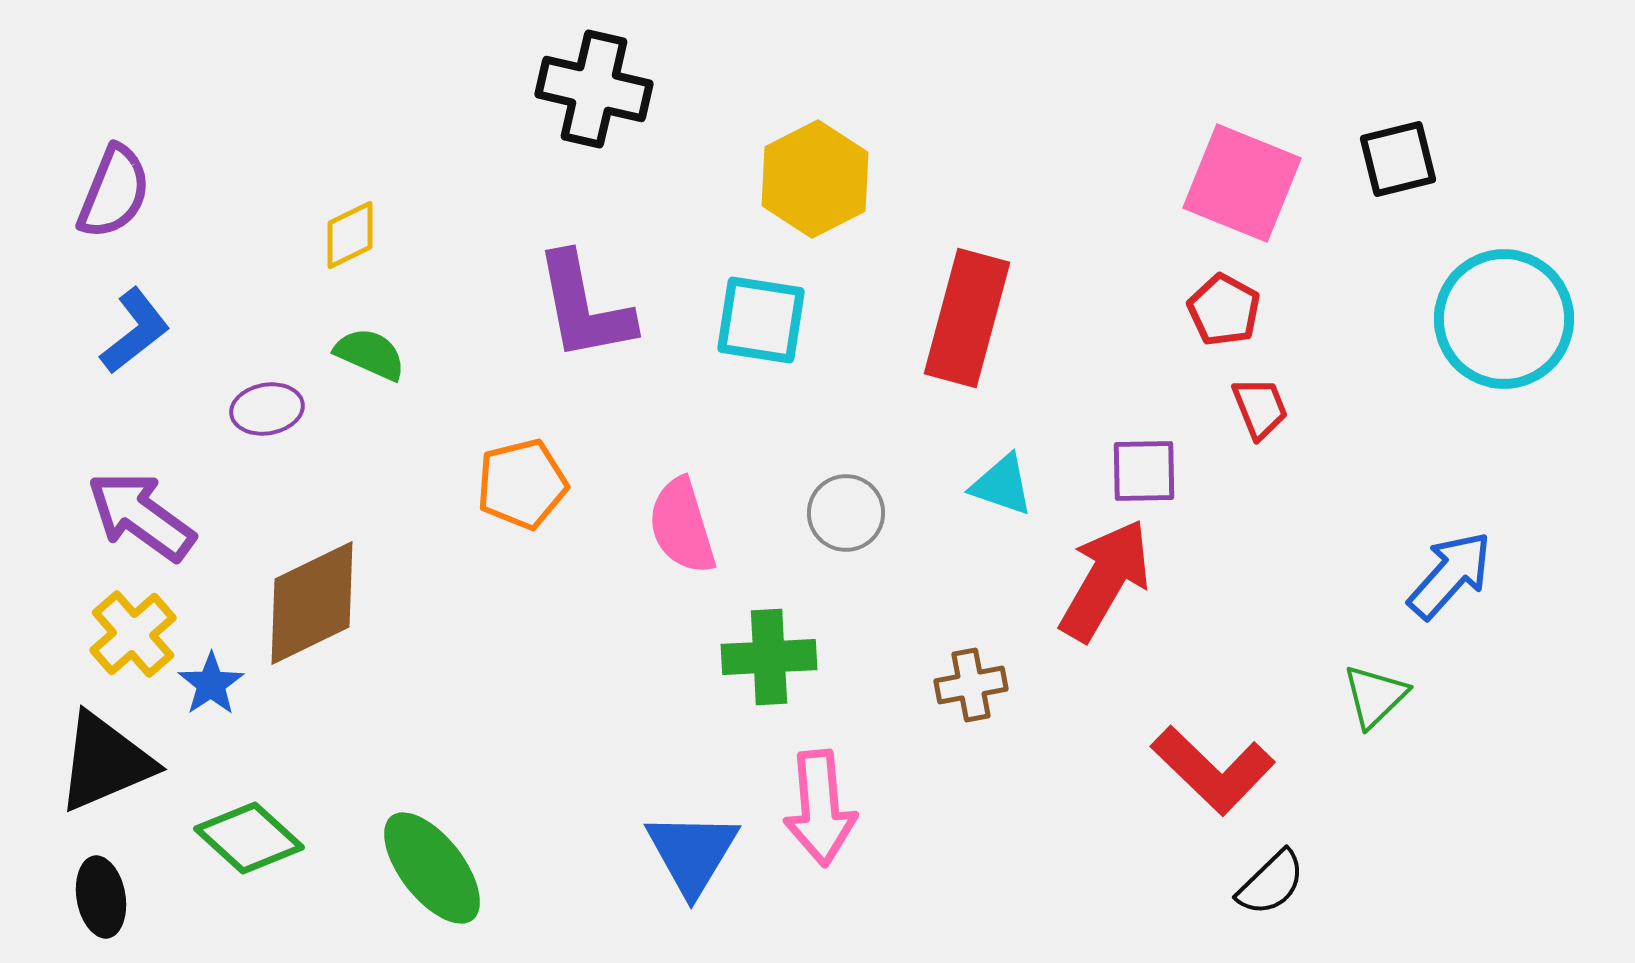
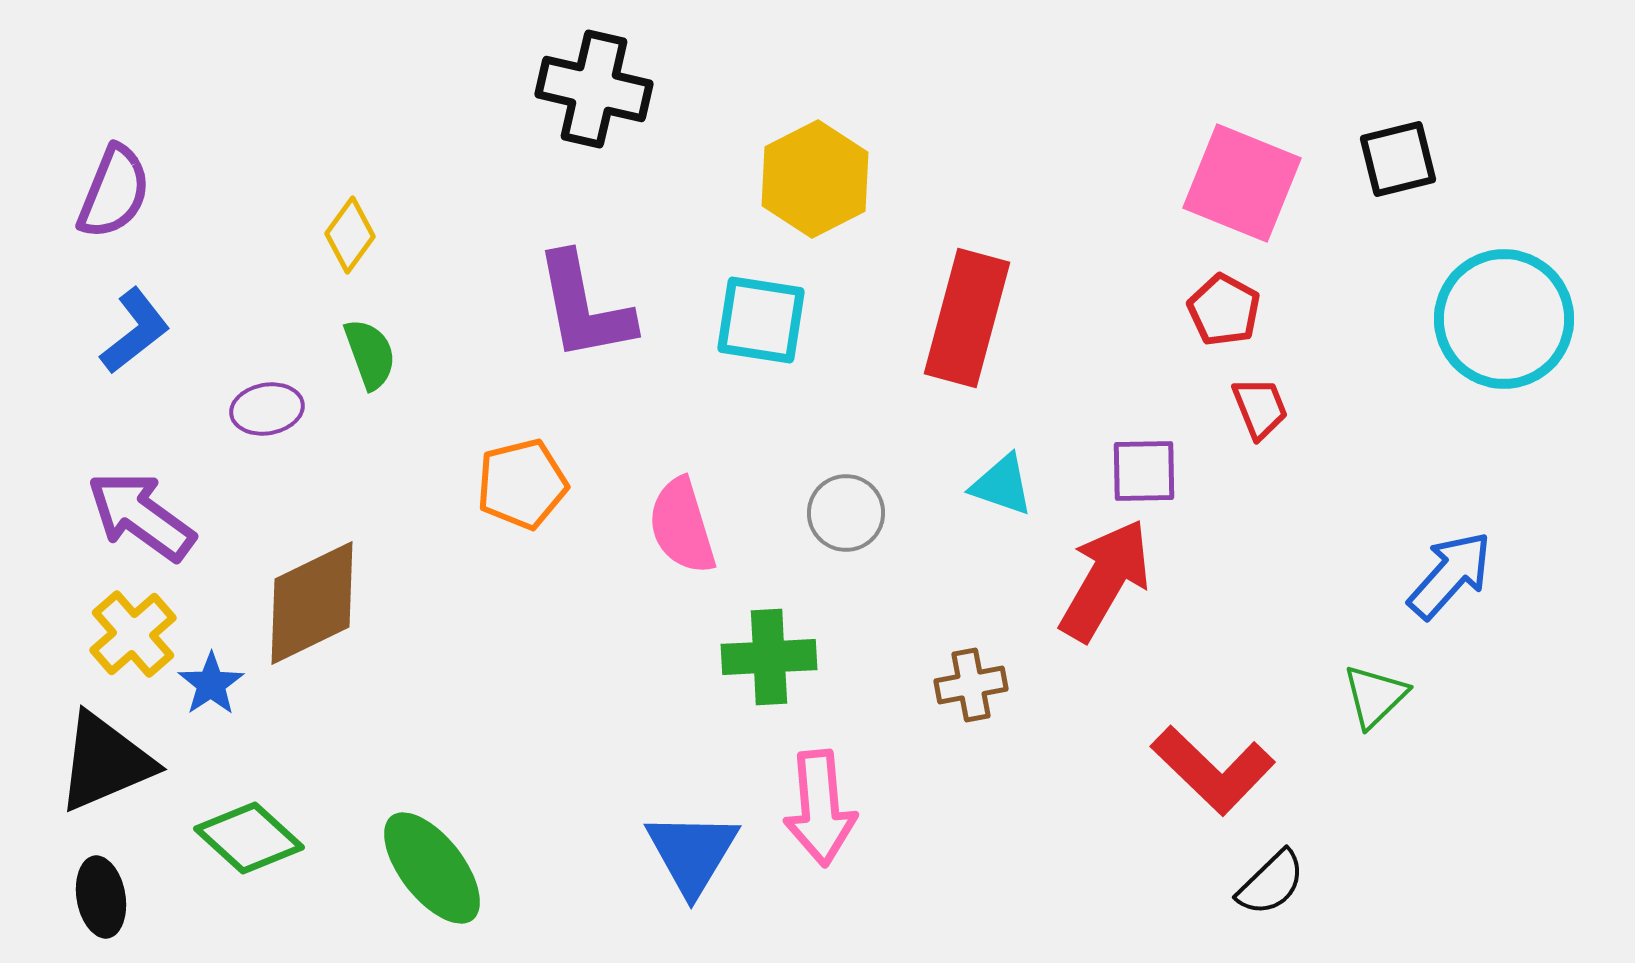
yellow diamond: rotated 28 degrees counterclockwise
green semicircle: rotated 46 degrees clockwise
